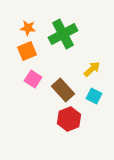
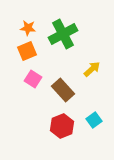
cyan square: moved 24 px down; rotated 28 degrees clockwise
red hexagon: moved 7 px left, 7 px down
